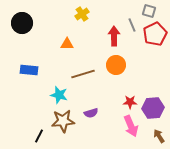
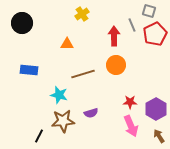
purple hexagon: moved 3 px right, 1 px down; rotated 25 degrees counterclockwise
